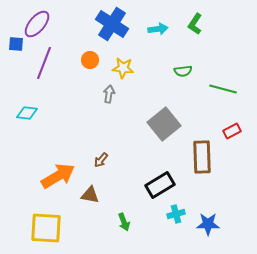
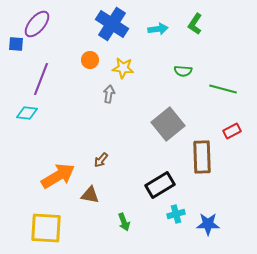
purple line: moved 3 px left, 16 px down
green semicircle: rotated 12 degrees clockwise
gray square: moved 4 px right
